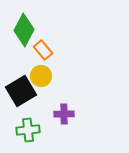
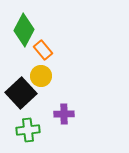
black square: moved 2 px down; rotated 12 degrees counterclockwise
